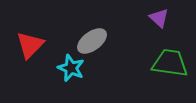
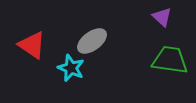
purple triangle: moved 3 px right, 1 px up
red triangle: moved 2 px right; rotated 40 degrees counterclockwise
green trapezoid: moved 3 px up
